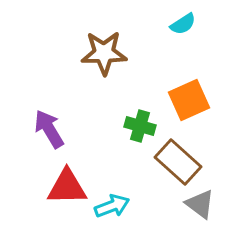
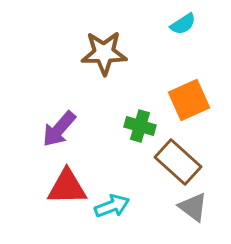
purple arrow: moved 10 px right; rotated 108 degrees counterclockwise
gray triangle: moved 7 px left, 3 px down
